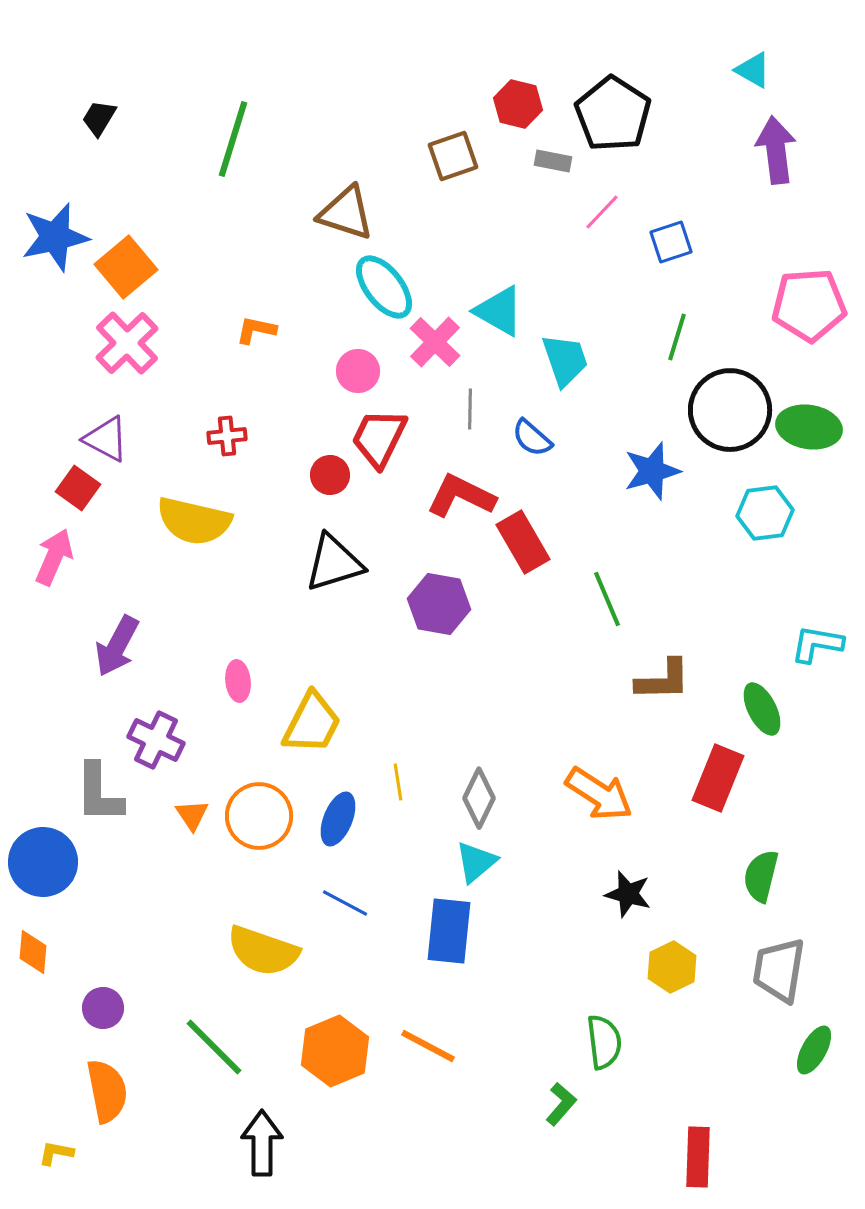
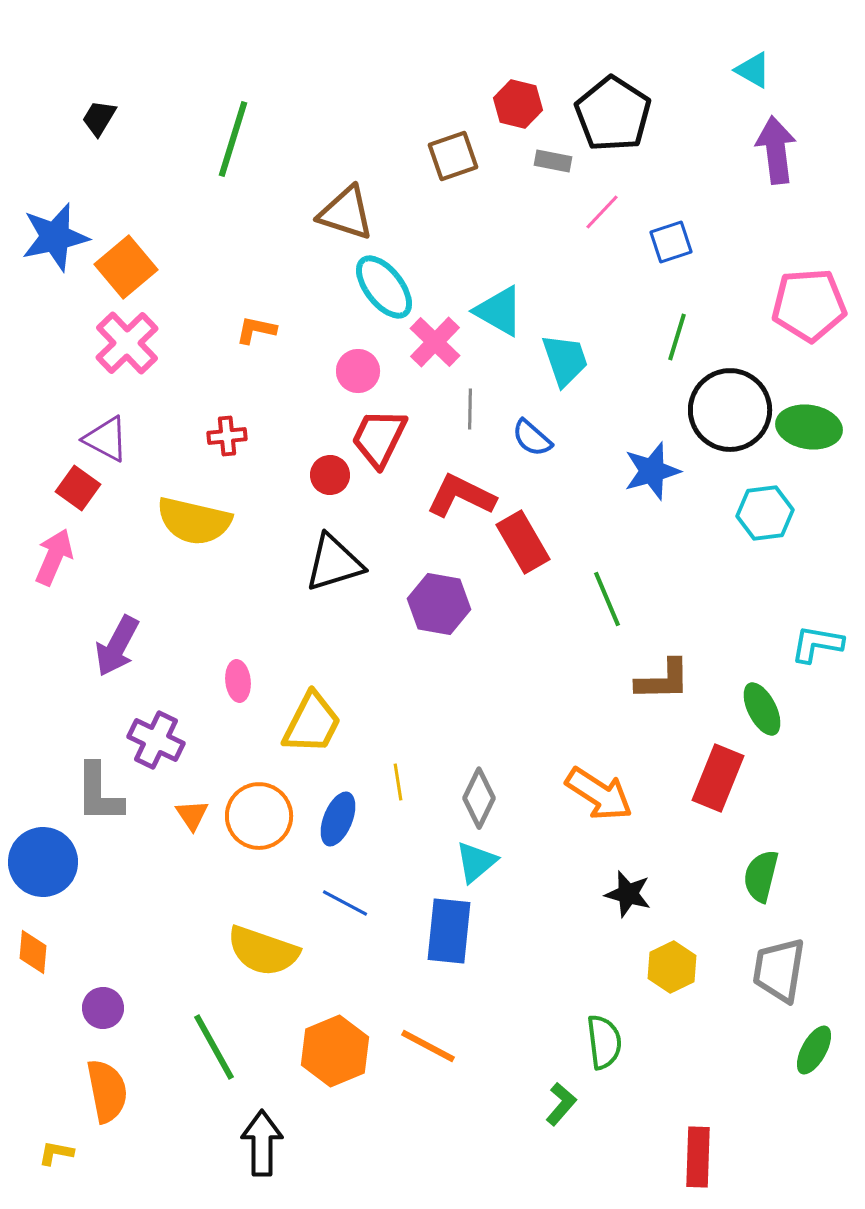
green line at (214, 1047): rotated 16 degrees clockwise
